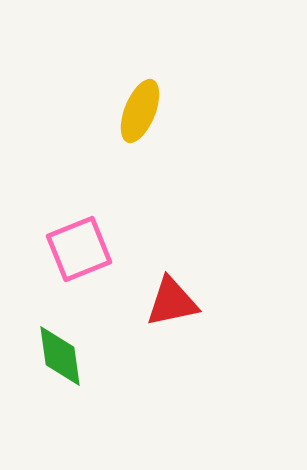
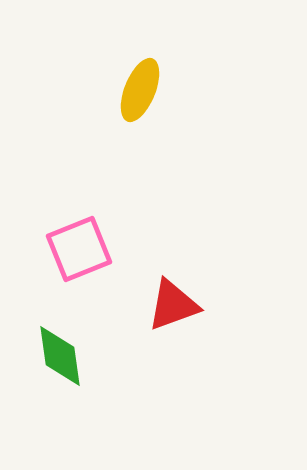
yellow ellipse: moved 21 px up
red triangle: moved 1 px right, 3 px down; rotated 8 degrees counterclockwise
